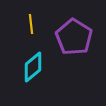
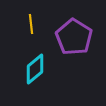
cyan diamond: moved 2 px right, 2 px down
